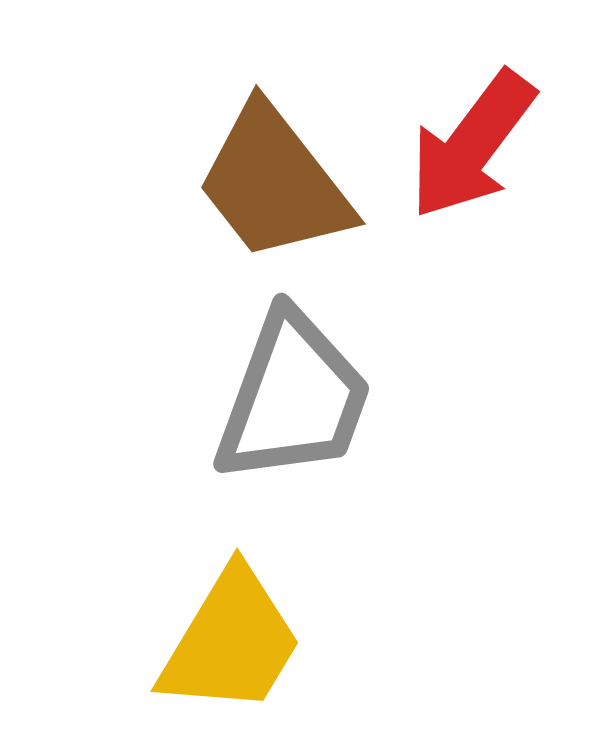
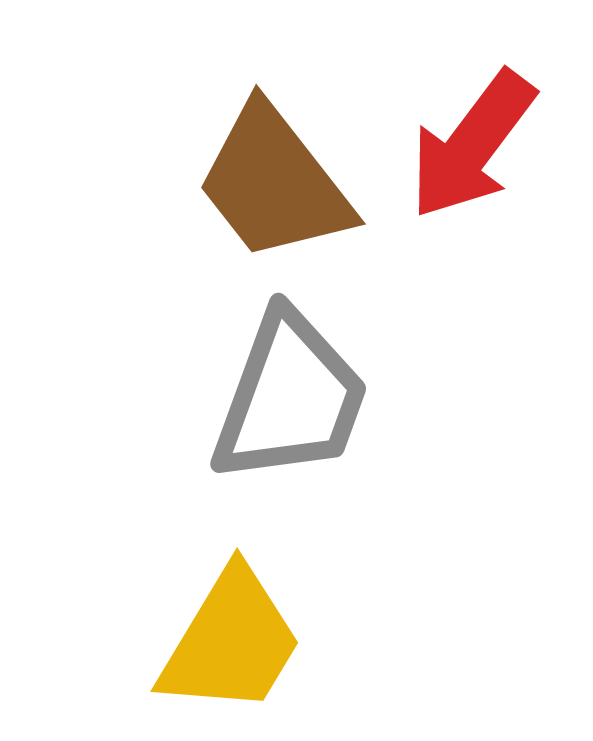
gray trapezoid: moved 3 px left
